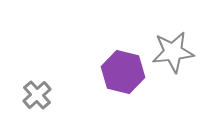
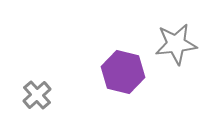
gray star: moved 3 px right, 8 px up
